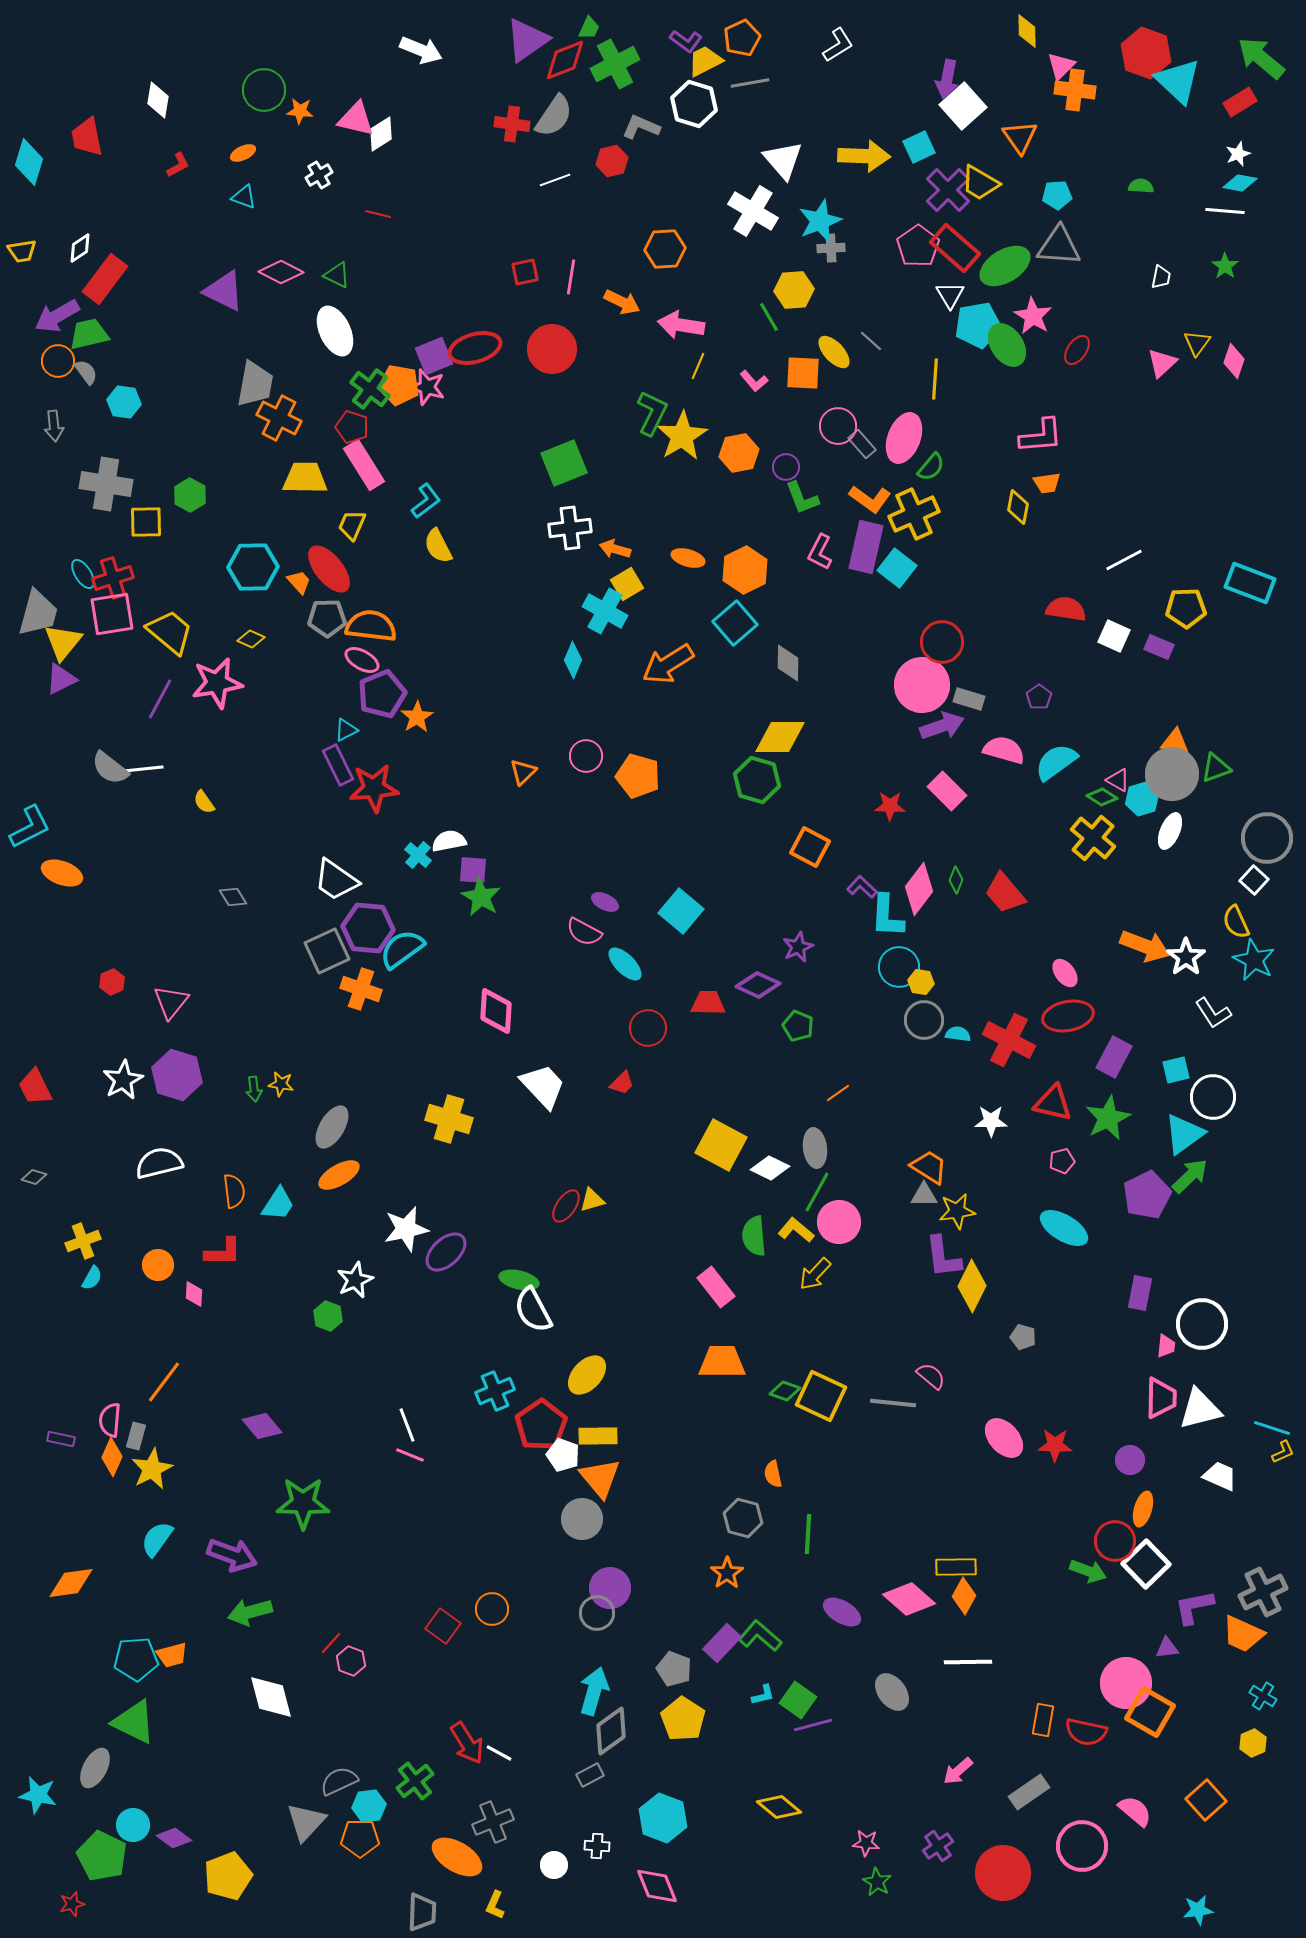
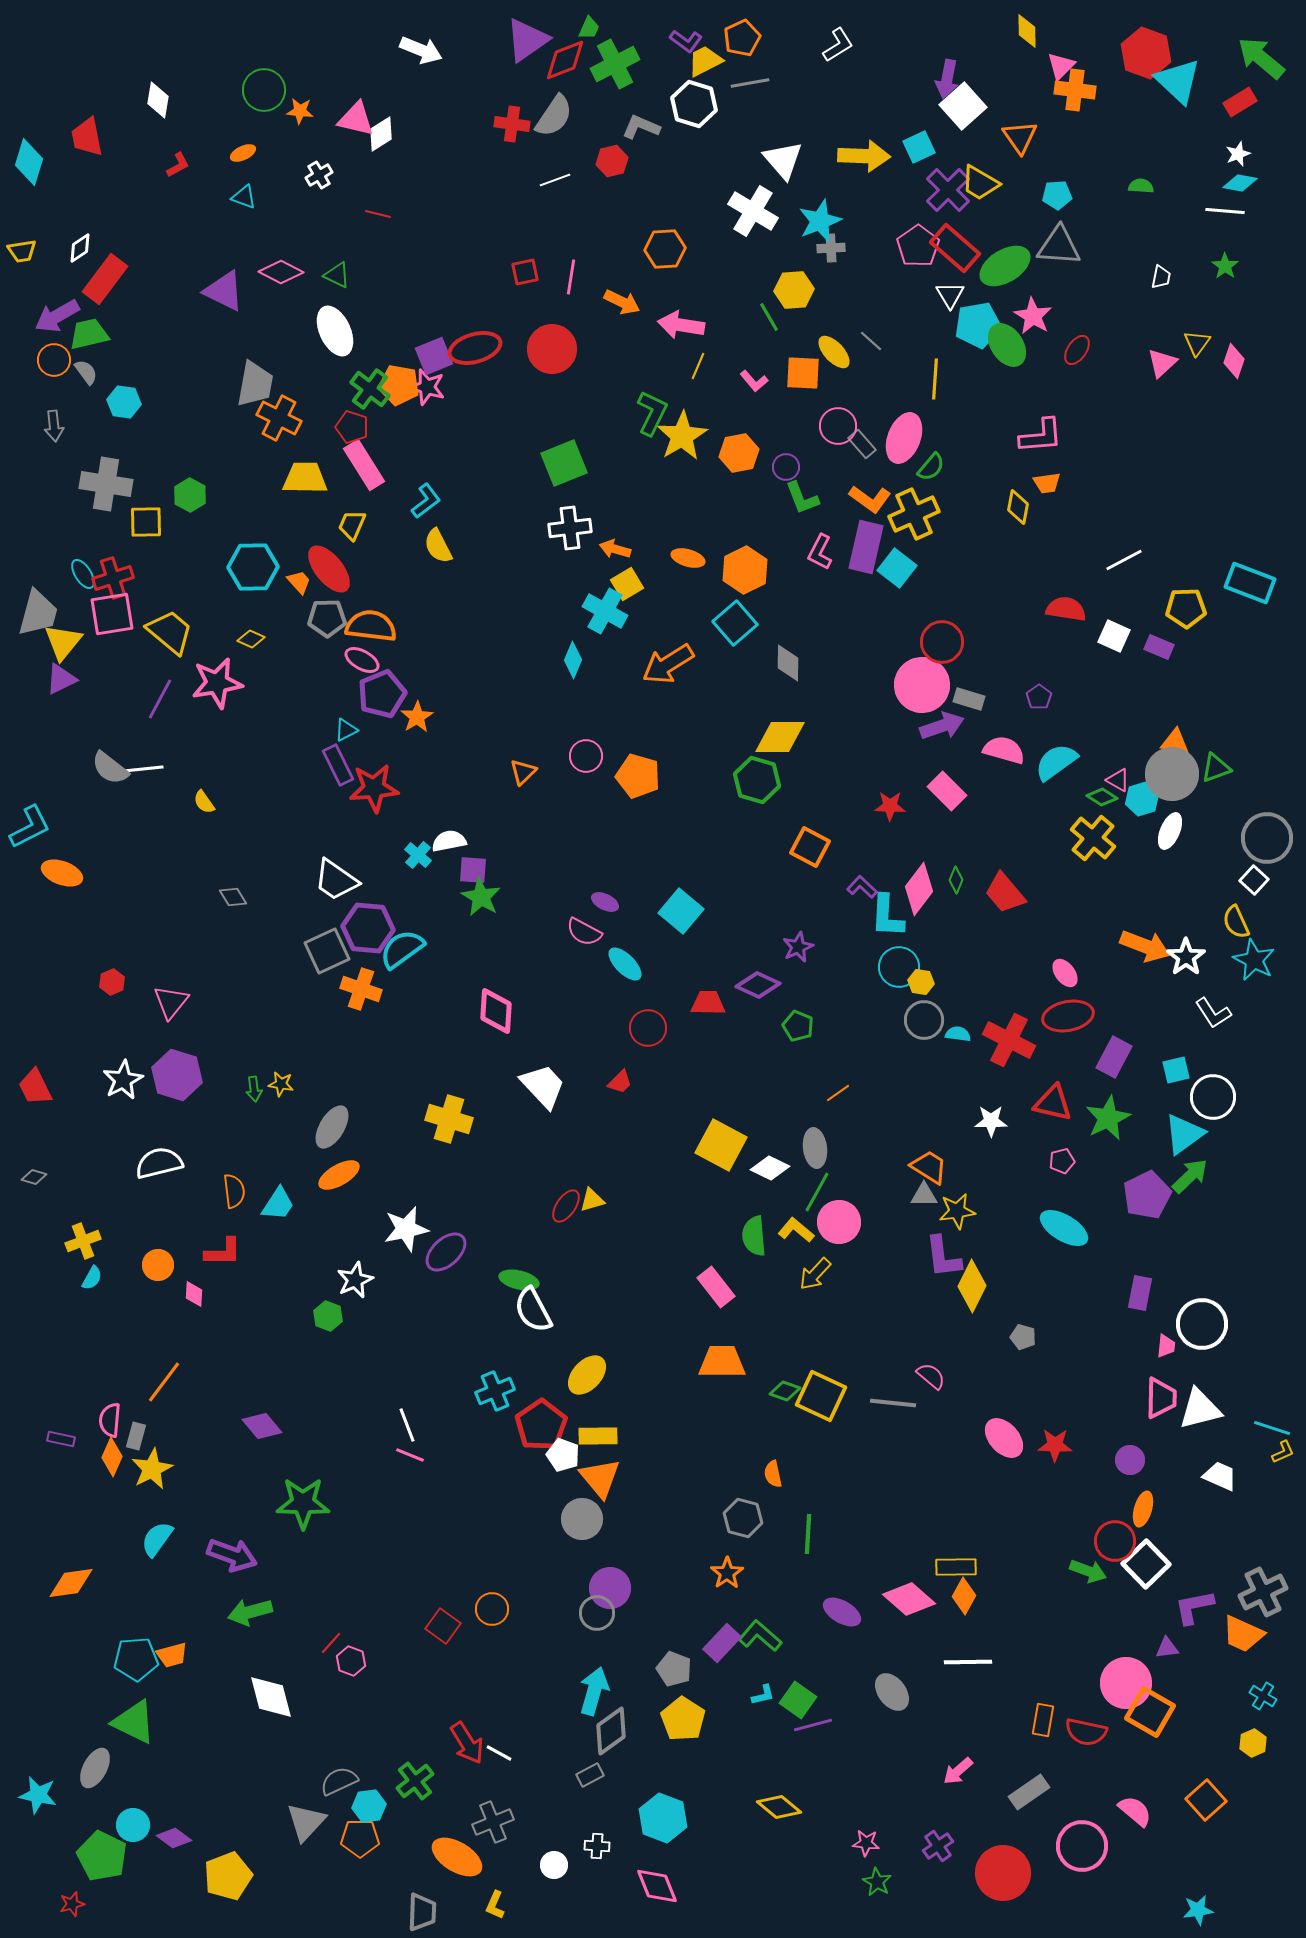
orange circle at (58, 361): moved 4 px left, 1 px up
red trapezoid at (622, 1083): moved 2 px left, 1 px up
